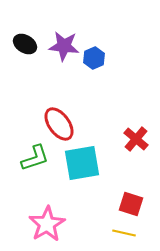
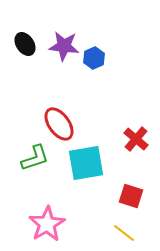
black ellipse: rotated 25 degrees clockwise
cyan square: moved 4 px right
red square: moved 8 px up
yellow line: rotated 25 degrees clockwise
